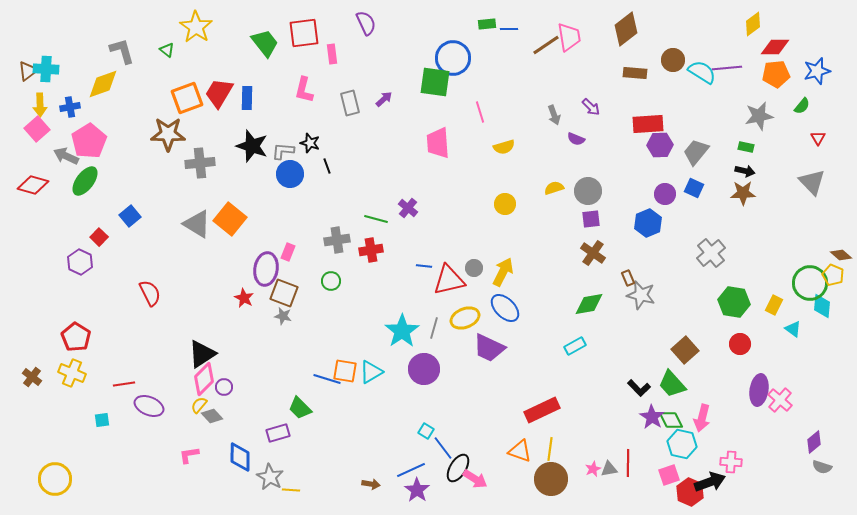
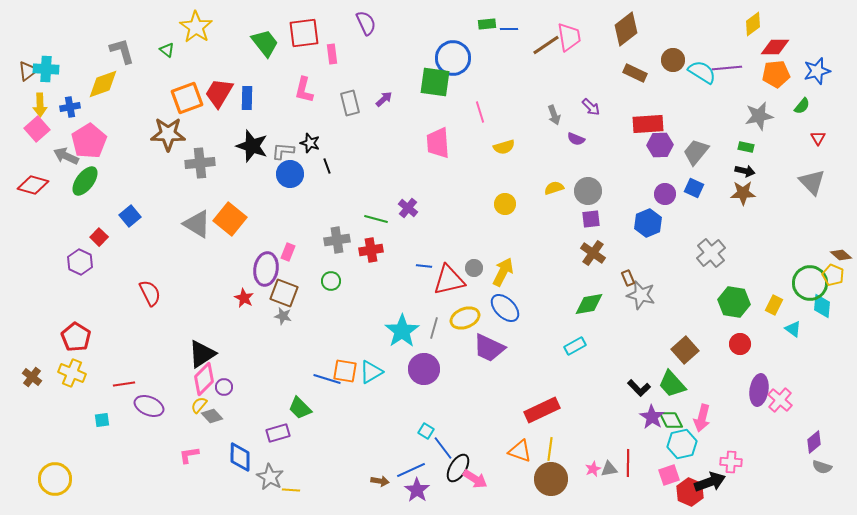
brown rectangle at (635, 73): rotated 20 degrees clockwise
cyan hexagon at (682, 444): rotated 24 degrees counterclockwise
brown arrow at (371, 484): moved 9 px right, 3 px up
